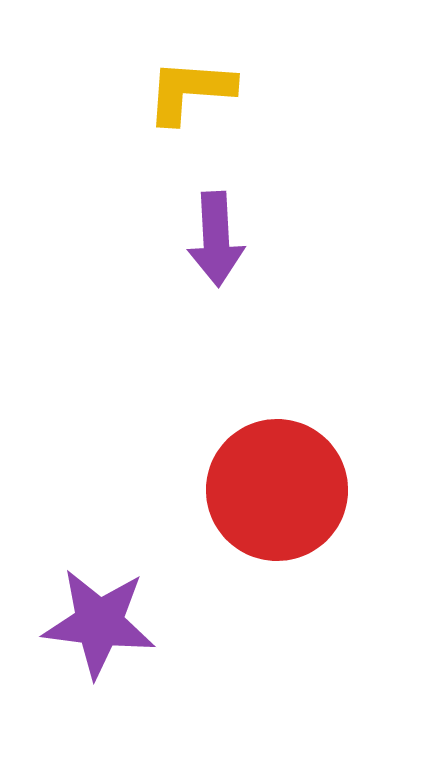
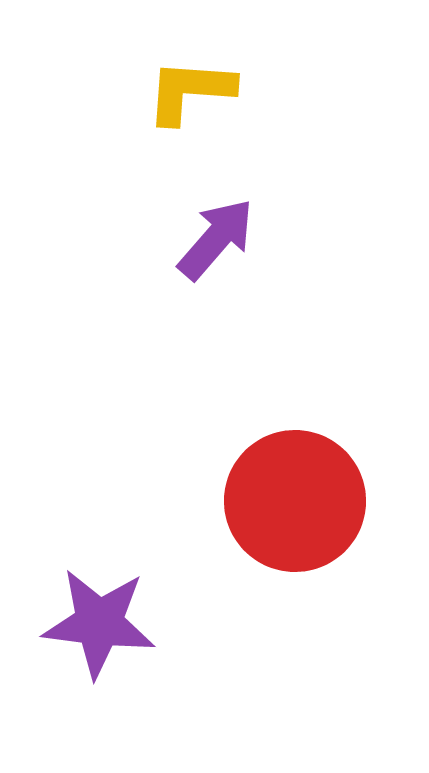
purple arrow: rotated 136 degrees counterclockwise
red circle: moved 18 px right, 11 px down
